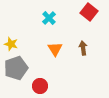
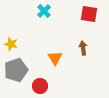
red square: moved 2 px down; rotated 30 degrees counterclockwise
cyan cross: moved 5 px left, 7 px up
orange triangle: moved 9 px down
gray pentagon: moved 2 px down
